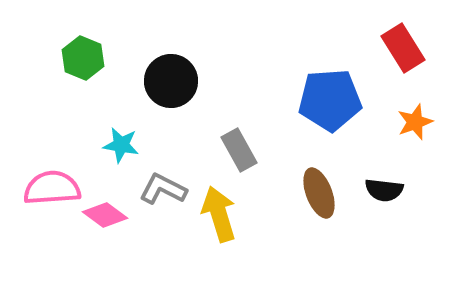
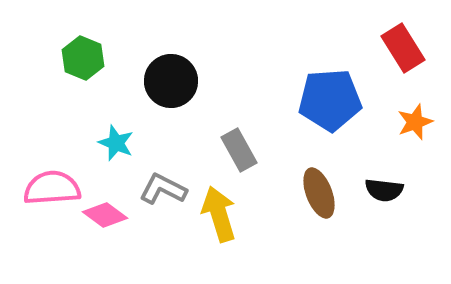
cyan star: moved 5 px left, 2 px up; rotated 12 degrees clockwise
